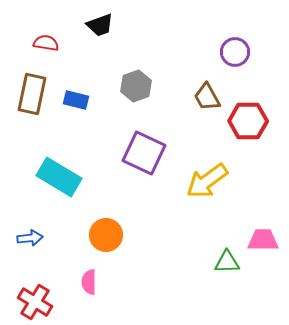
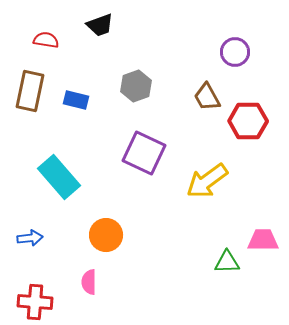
red semicircle: moved 3 px up
brown rectangle: moved 2 px left, 3 px up
cyan rectangle: rotated 18 degrees clockwise
red cross: rotated 28 degrees counterclockwise
